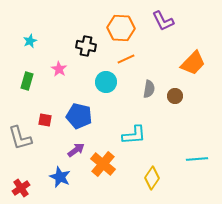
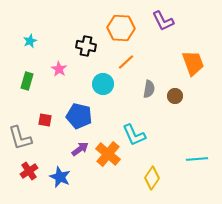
orange line: moved 3 px down; rotated 18 degrees counterclockwise
orange trapezoid: rotated 64 degrees counterclockwise
cyan circle: moved 3 px left, 2 px down
cyan L-shape: rotated 70 degrees clockwise
purple arrow: moved 4 px right, 1 px up
orange cross: moved 5 px right, 10 px up
red cross: moved 8 px right, 17 px up
